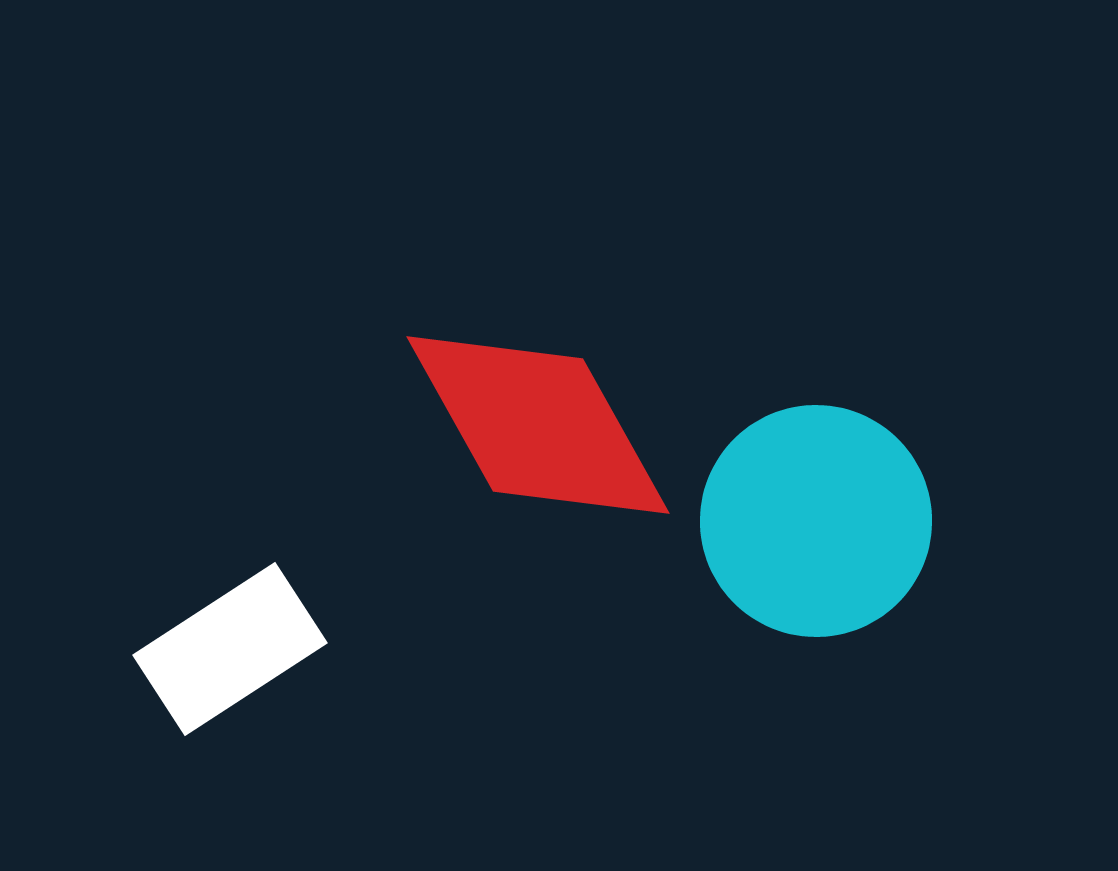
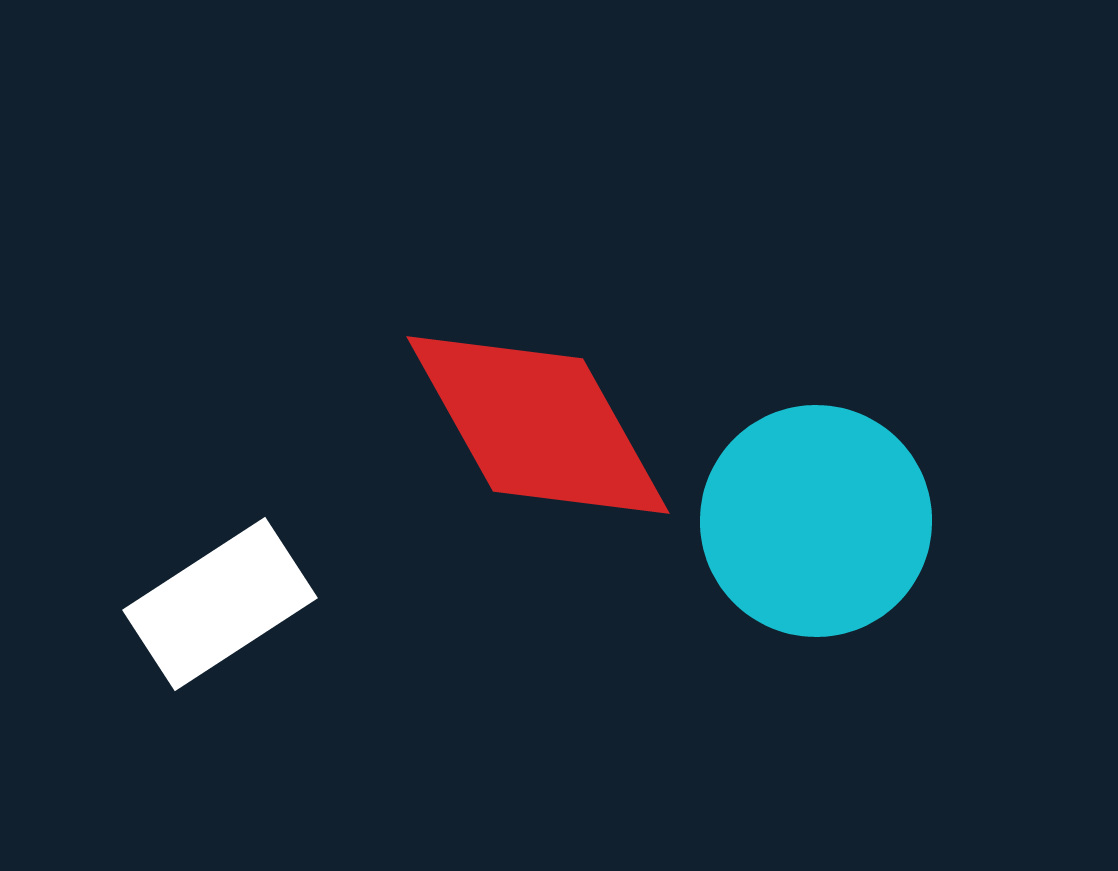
white rectangle: moved 10 px left, 45 px up
